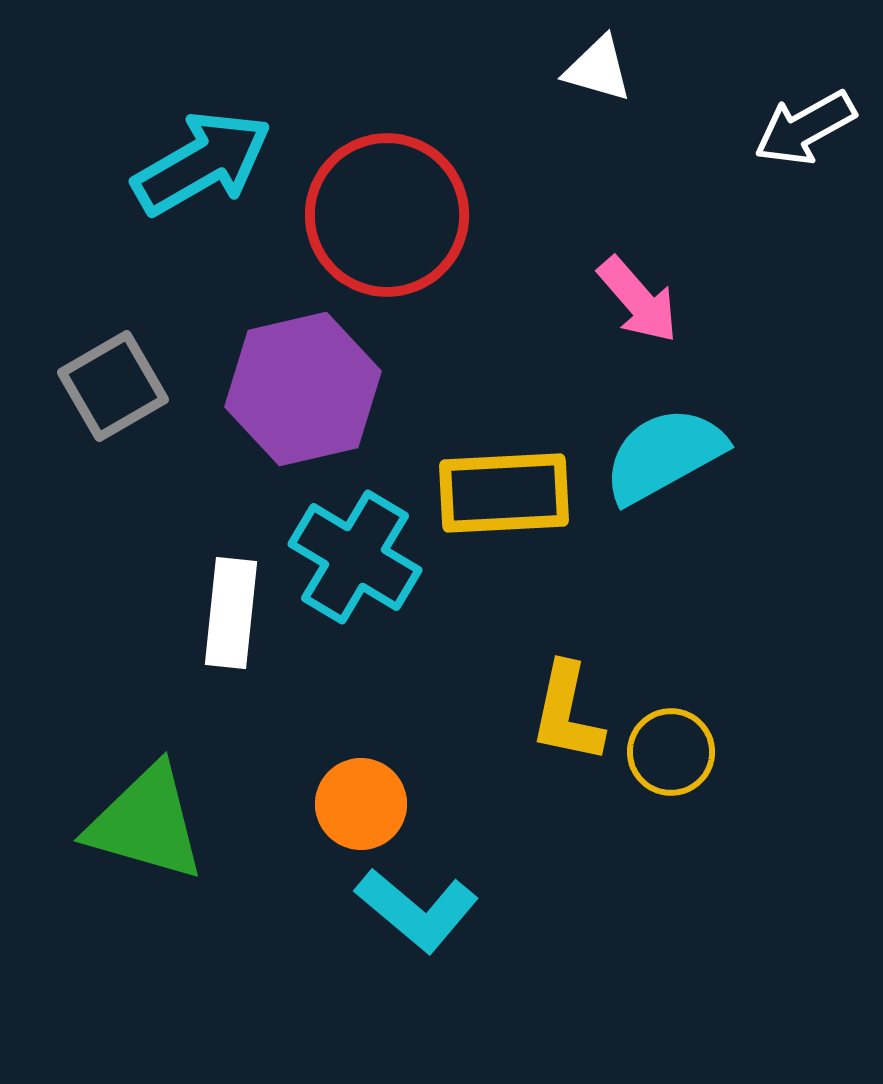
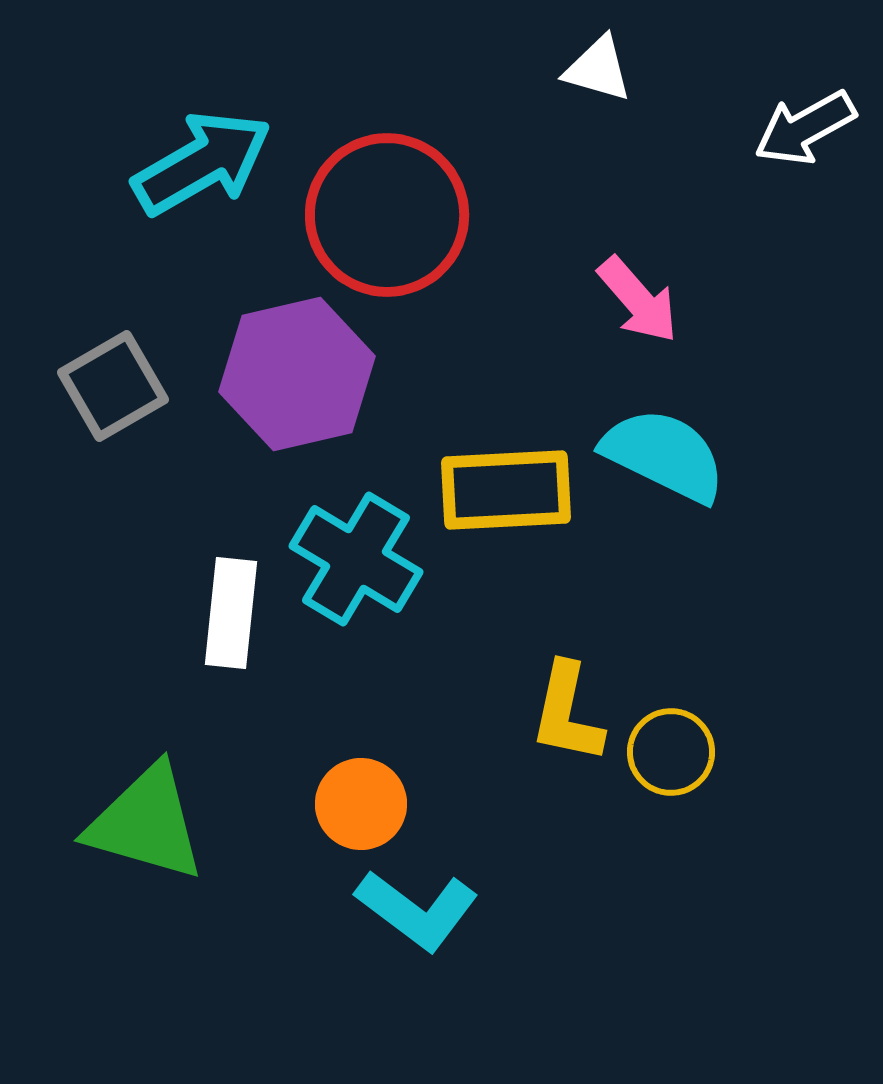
purple hexagon: moved 6 px left, 15 px up
cyan semicircle: rotated 55 degrees clockwise
yellow rectangle: moved 2 px right, 3 px up
cyan cross: moved 1 px right, 2 px down
cyan L-shape: rotated 3 degrees counterclockwise
